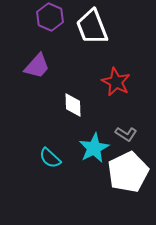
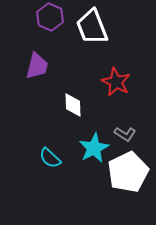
purple trapezoid: rotated 28 degrees counterclockwise
gray L-shape: moved 1 px left
